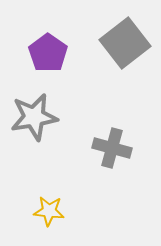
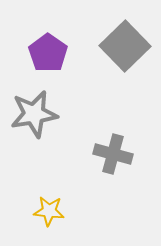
gray square: moved 3 px down; rotated 6 degrees counterclockwise
gray star: moved 3 px up
gray cross: moved 1 px right, 6 px down
